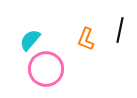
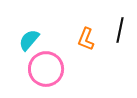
cyan semicircle: moved 1 px left
